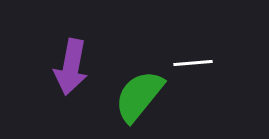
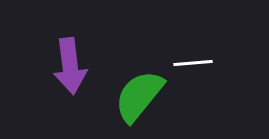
purple arrow: moved 1 px left, 1 px up; rotated 18 degrees counterclockwise
